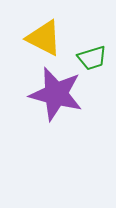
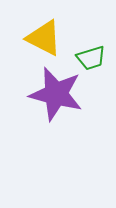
green trapezoid: moved 1 px left
